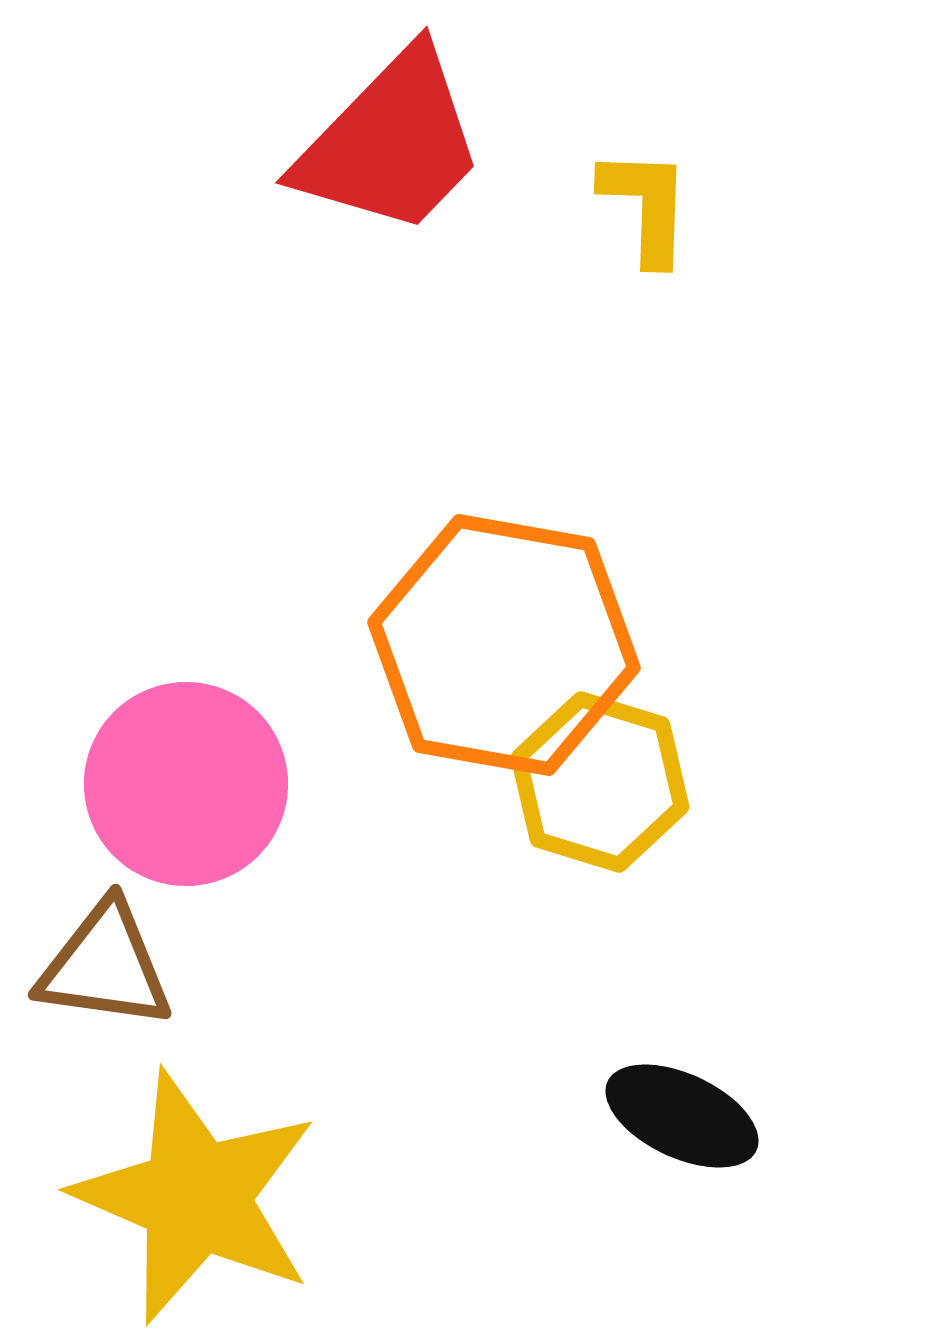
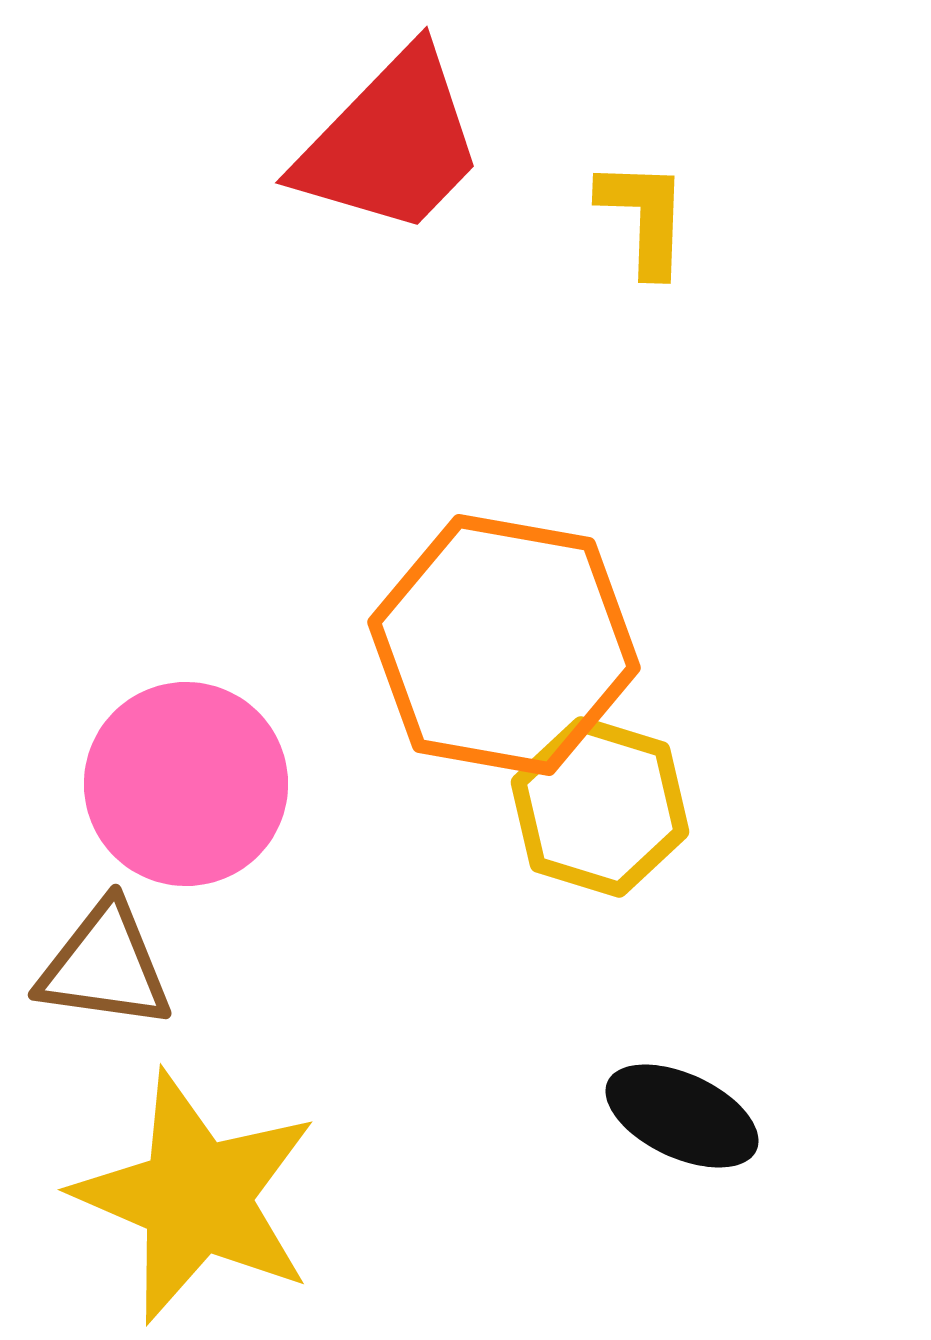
yellow L-shape: moved 2 px left, 11 px down
yellow hexagon: moved 25 px down
